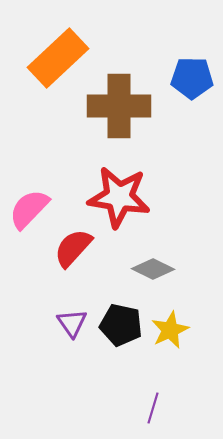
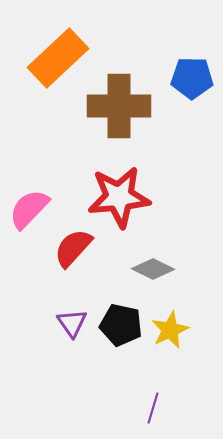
red star: rotated 14 degrees counterclockwise
